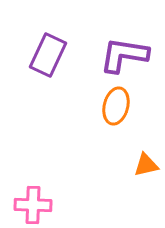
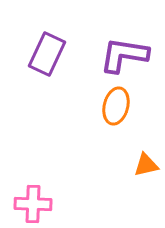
purple rectangle: moved 1 px left, 1 px up
pink cross: moved 1 px up
